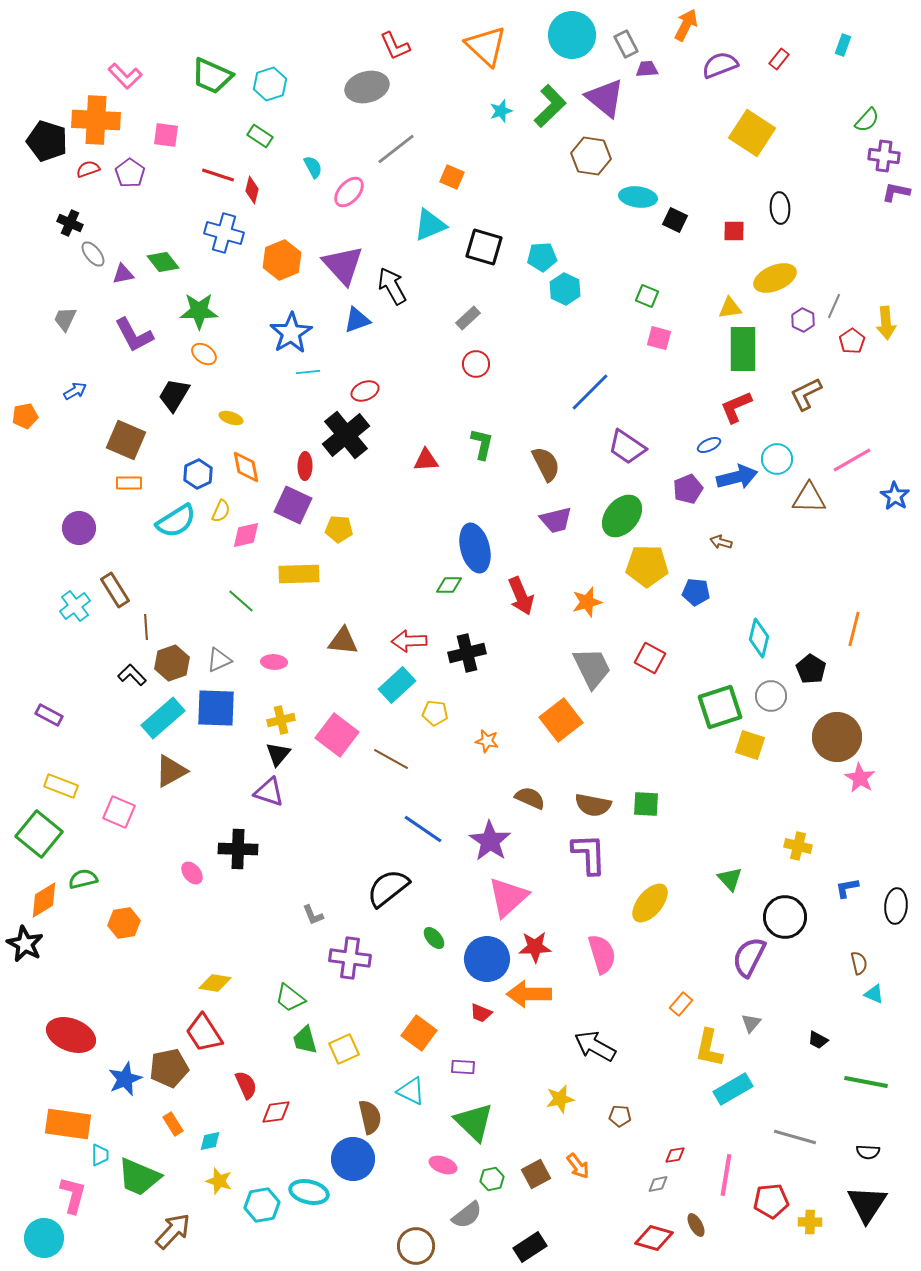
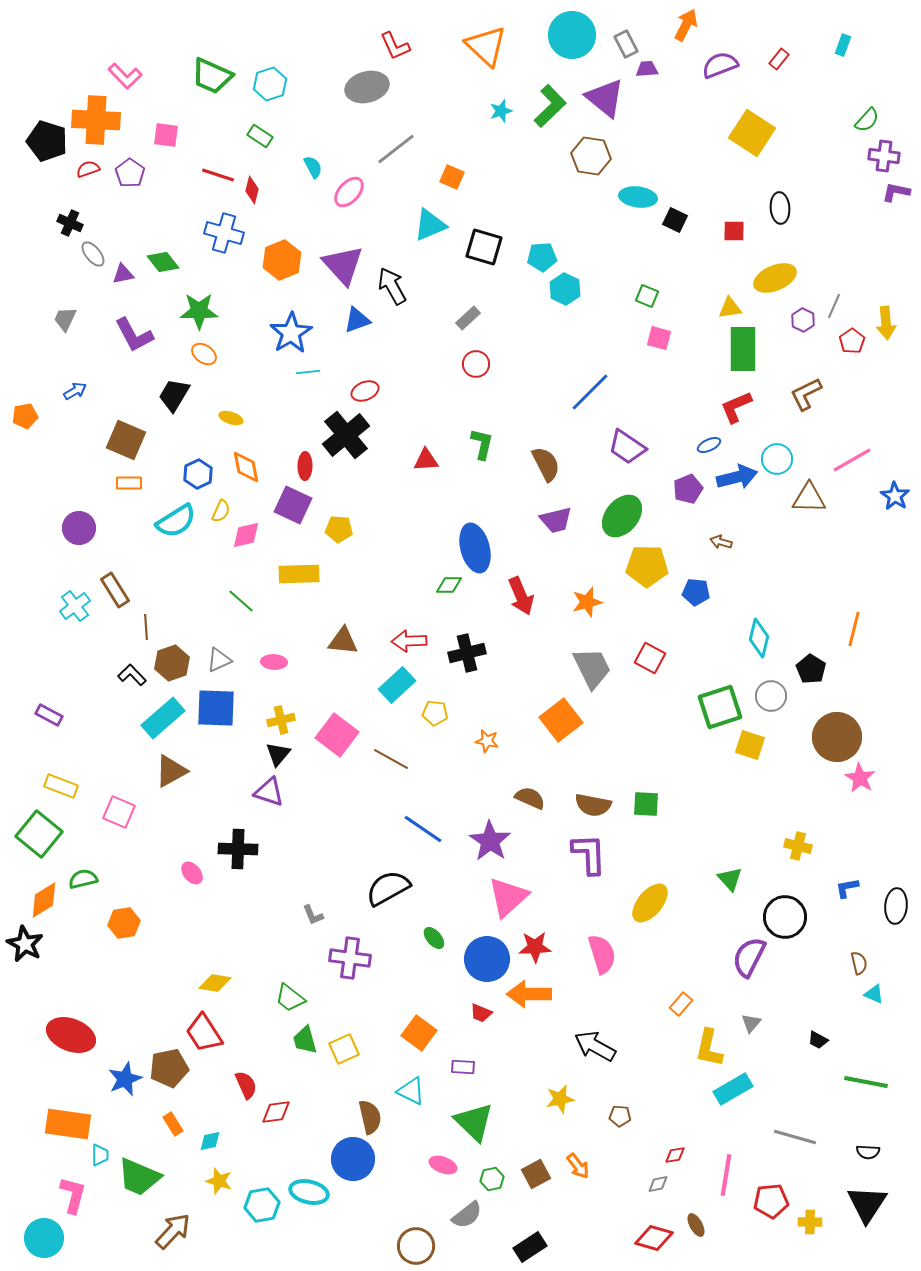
black semicircle at (388, 888): rotated 9 degrees clockwise
